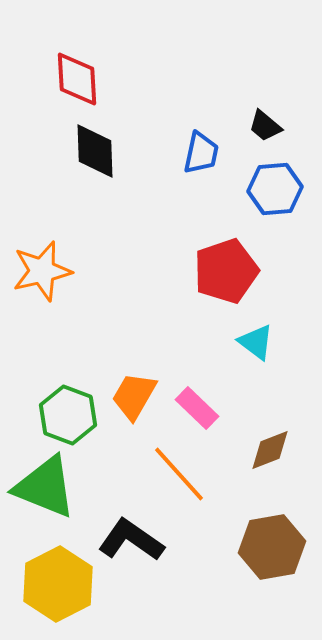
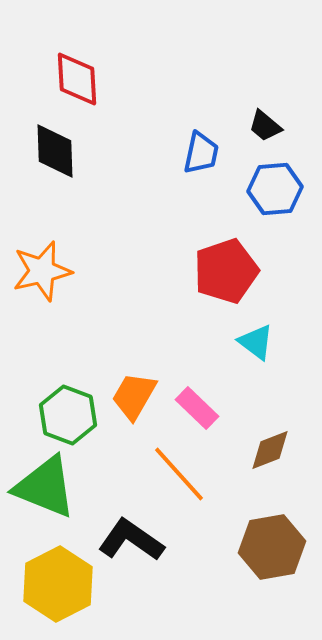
black diamond: moved 40 px left
